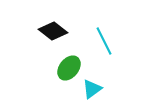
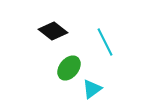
cyan line: moved 1 px right, 1 px down
